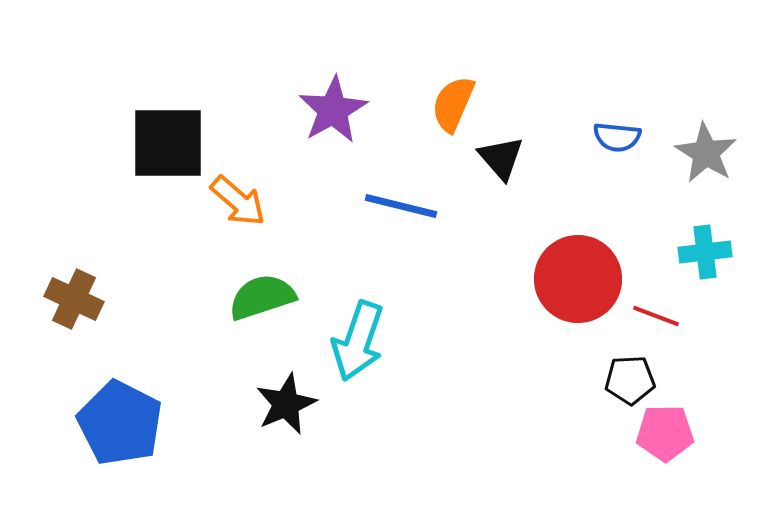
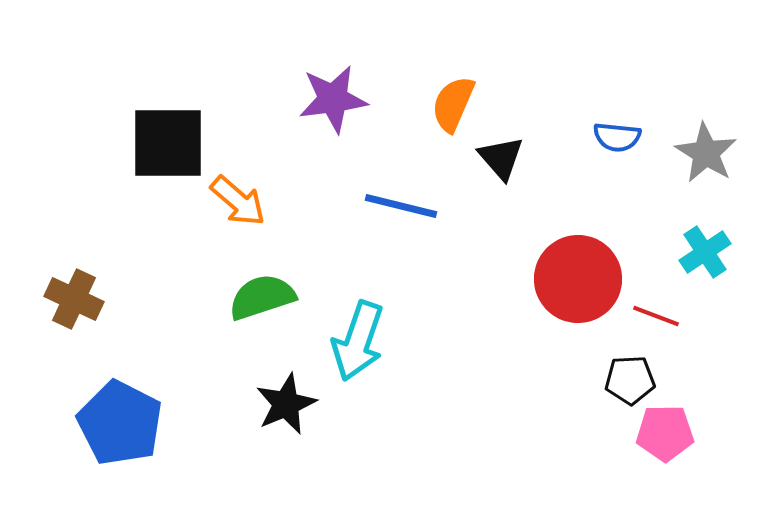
purple star: moved 11 px up; rotated 22 degrees clockwise
cyan cross: rotated 27 degrees counterclockwise
